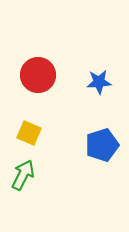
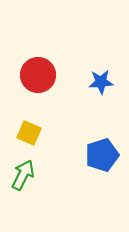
blue star: moved 2 px right
blue pentagon: moved 10 px down
